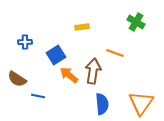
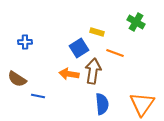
yellow rectangle: moved 15 px right, 5 px down; rotated 24 degrees clockwise
blue square: moved 23 px right, 7 px up
orange arrow: moved 1 px up; rotated 30 degrees counterclockwise
orange triangle: moved 1 px right, 1 px down
